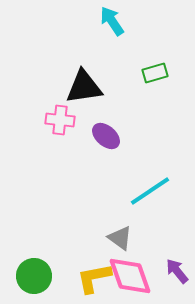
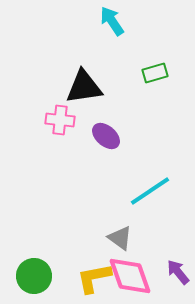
purple arrow: moved 1 px right, 1 px down
